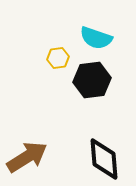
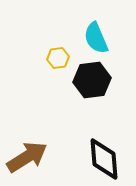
cyan semicircle: rotated 48 degrees clockwise
